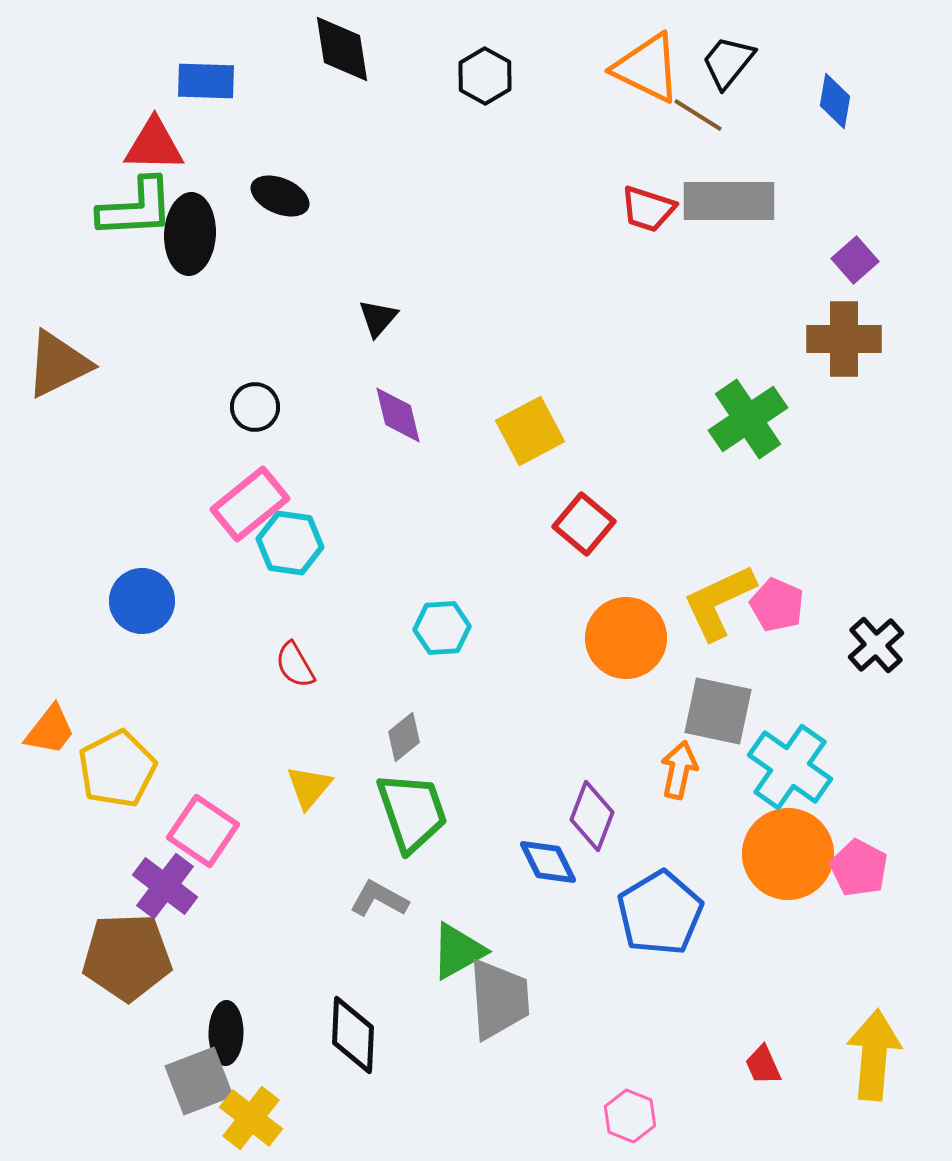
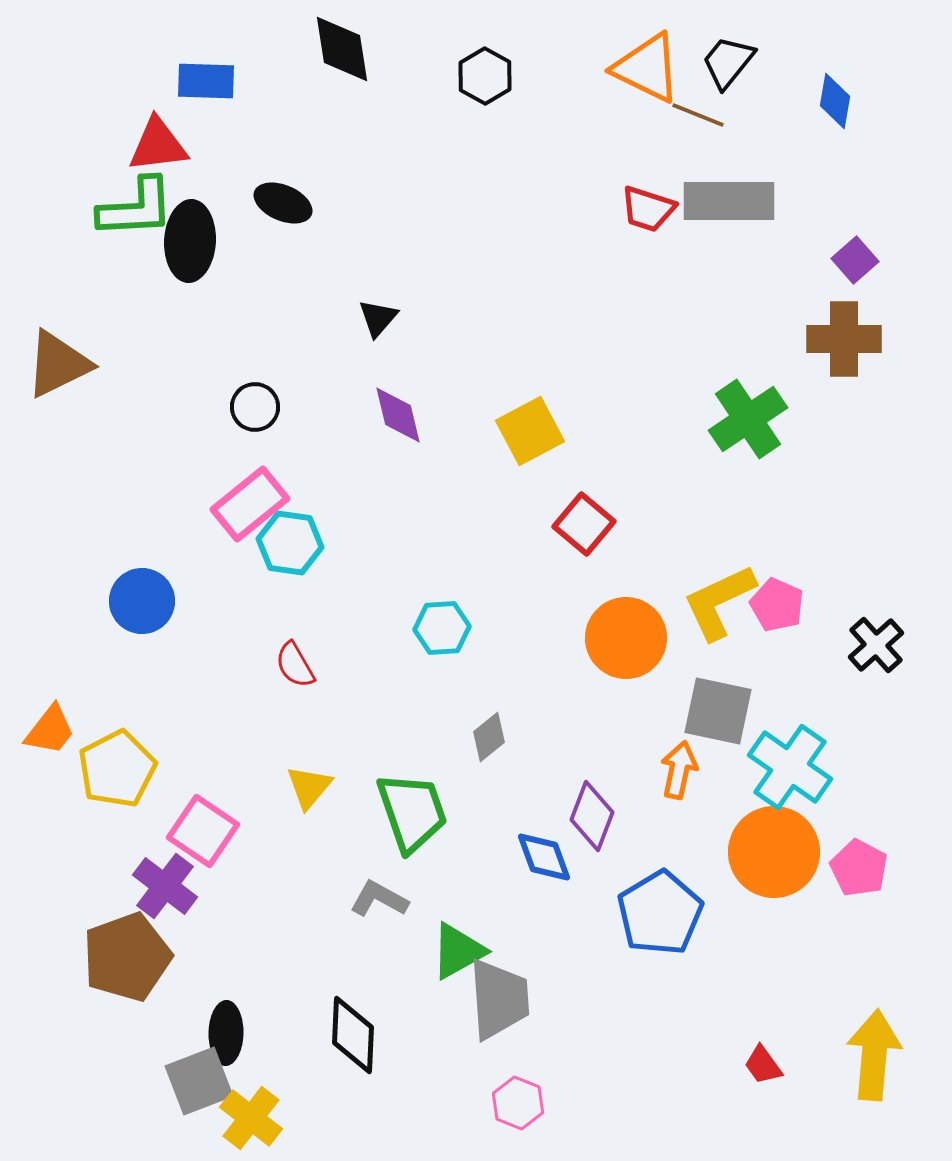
brown line at (698, 115): rotated 10 degrees counterclockwise
red triangle at (154, 145): moved 4 px right; rotated 8 degrees counterclockwise
black ellipse at (280, 196): moved 3 px right, 7 px down
black ellipse at (190, 234): moved 7 px down
gray diamond at (404, 737): moved 85 px right
orange circle at (788, 854): moved 14 px left, 2 px up
blue diamond at (548, 862): moved 4 px left, 5 px up; rotated 6 degrees clockwise
brown pentagon at (127, 957): rotated 18 degrees counterclockwise
red trapezoid at (763, 1065): rotated 12 degrees counterclockwise
pink hexagon at (630, 1116): moved 112 px left, 13 px up
